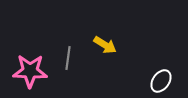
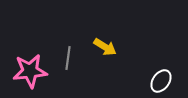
yellow arrow: moved 2 px down
pink star: rotated 8 degrees counterclockwise
